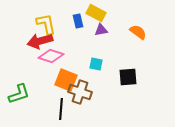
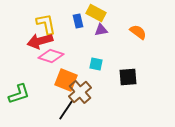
brown cross: rotated 30 degrees clockwise
black line: moved 5 px right, 1 px down; rotated 30 degrees clockwise
